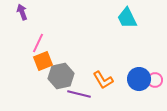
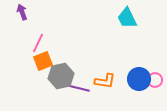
orange L-shape: moved 2 px right, 1 px down; rotated 50 degrees counterclockwise
purple line: moved 1 px left, 6 px up
